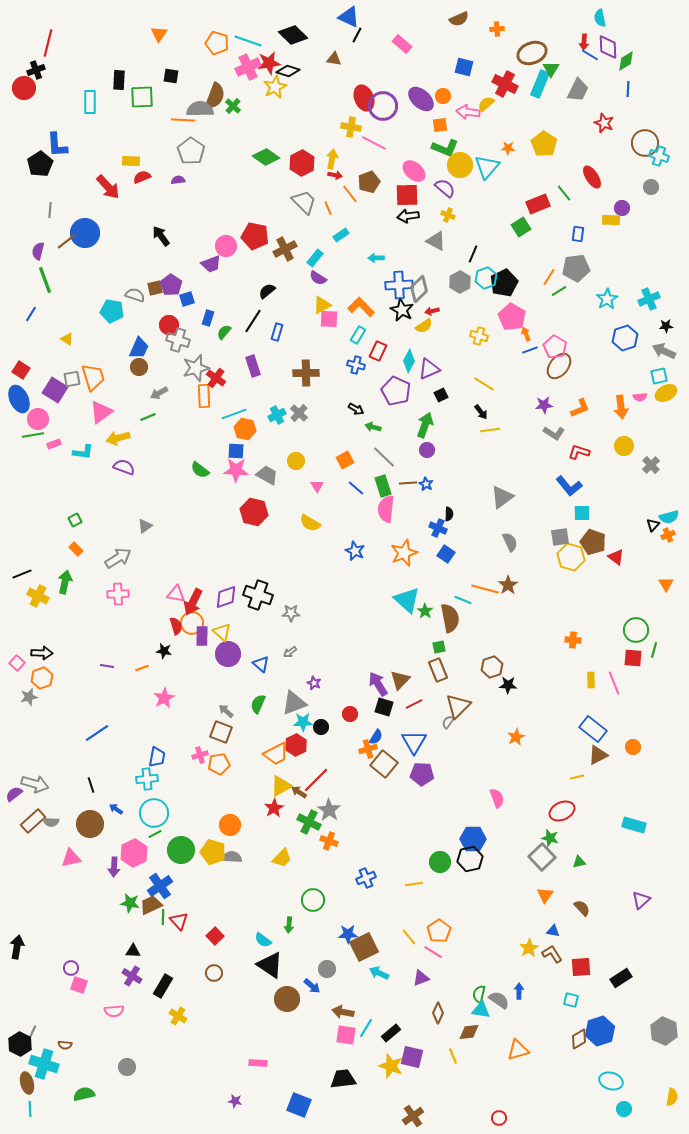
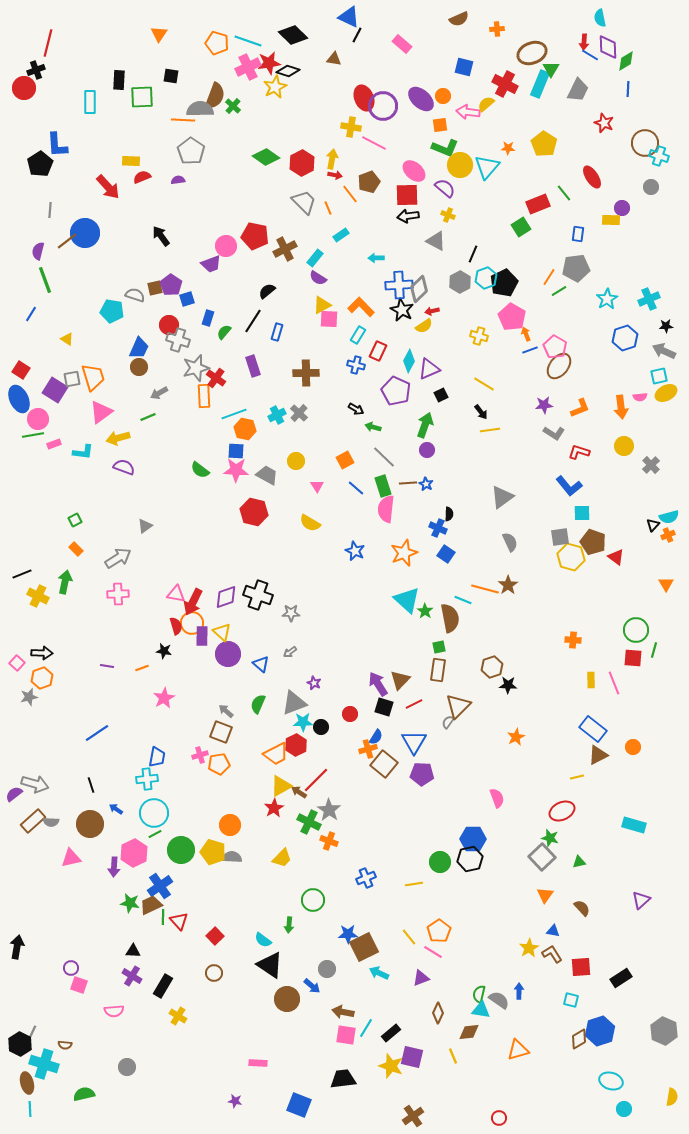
brown rectangle at (438, 670): rotated 30 degrees clockwise
